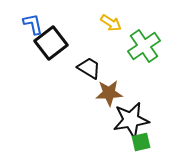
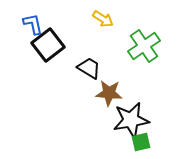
yellow arrow: moved 8 px left, 4 px up
black square: moved 3 px left, 2 px down
brown star: rotated 8 degrees clockwise
